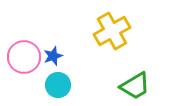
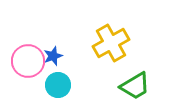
yellow cross: moved 1 px left, 12 px down
pink circle: moved 4 px right, 4 px down
